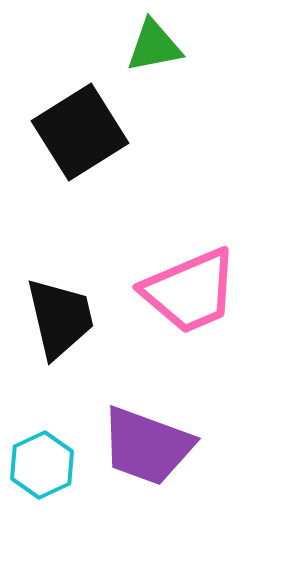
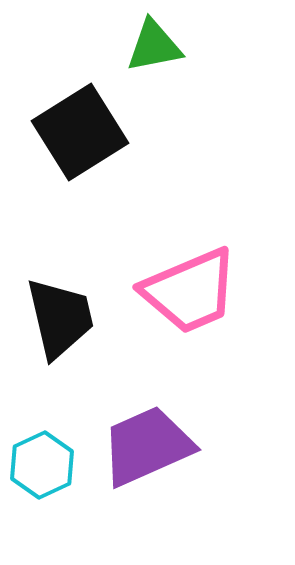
purple trapezoid: rotated 136 degrees clockwise
